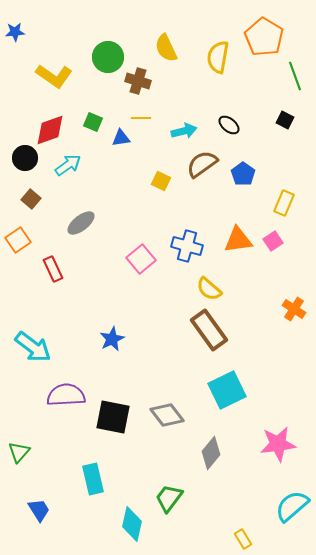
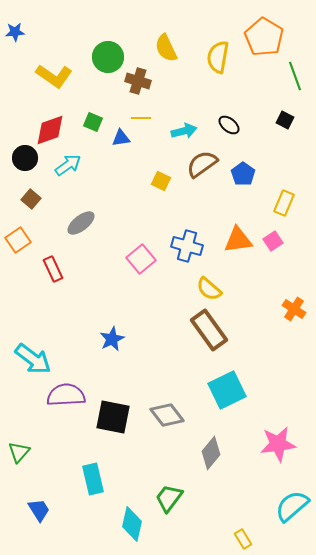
cyan arrow at (33, 347): moved 12 px down
